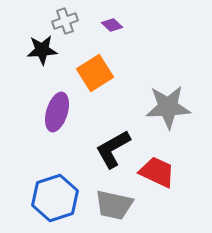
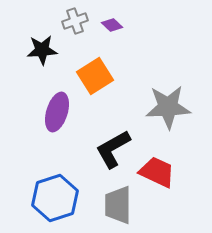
gray cross: moved 10 px right
orange square: moved 3 px down
gray trapezoid: moved 4 px right; rotated 78 degrees clockwise
